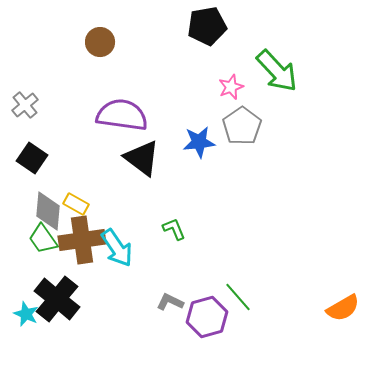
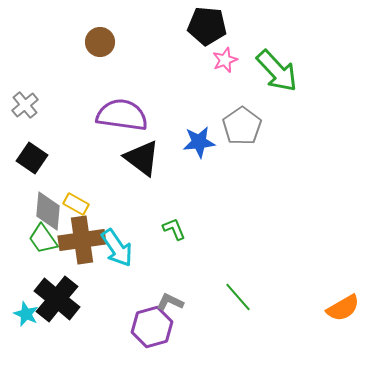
black pentagon: rotated 15 degrees clockwise
pink star: moved 6 px left, 27 px up
purple hexagon: moved 55 px left, 10 px down
